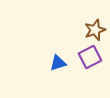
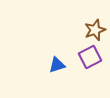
blue triangle: moved 1 px left, 2 px down
